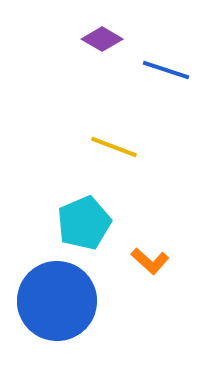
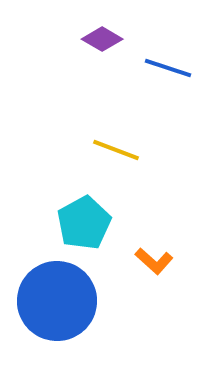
blue line: moved 2 px right, 2 px up
yellow line: moved 2 px right, 3 px down
cyan pentagon: rotated 6 degrees counterclockwise
orange L-shape: moved 4 px right
